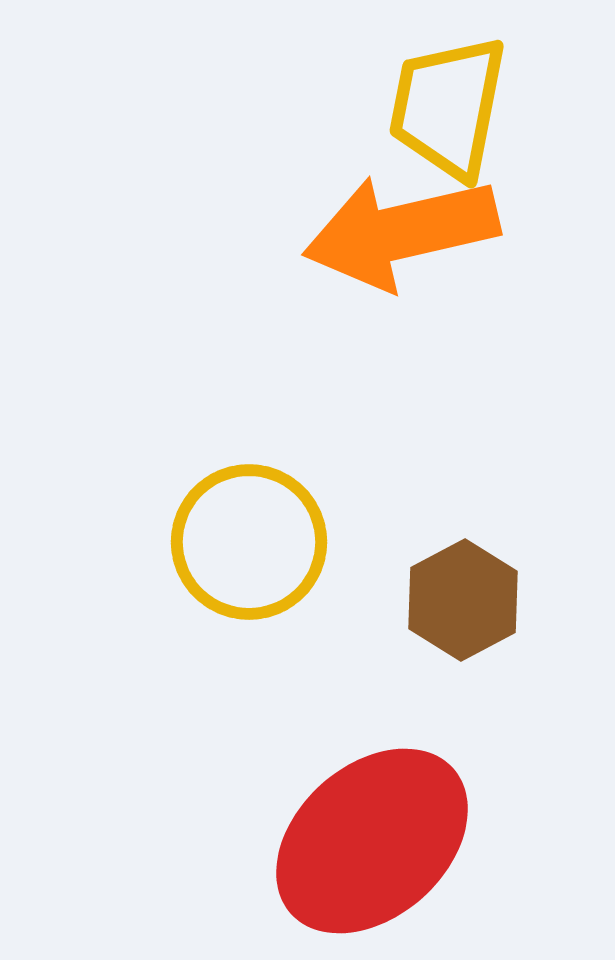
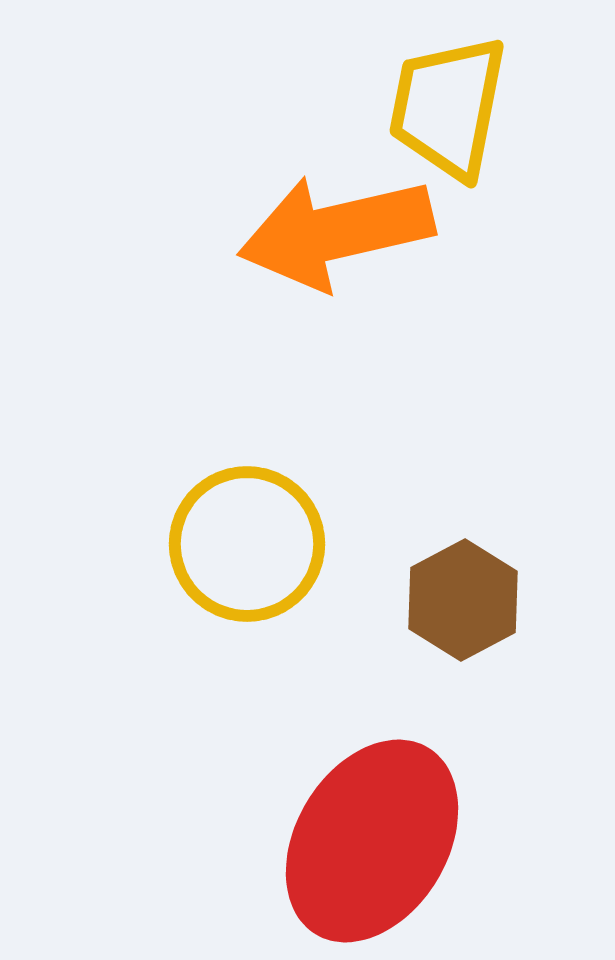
orange arrow: moved 65 px left
yellow circle: moved 2 px left, 2 px down
red ellipse: rotated 17 degrees counterclockwise
